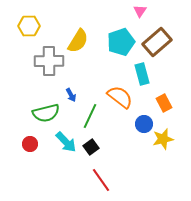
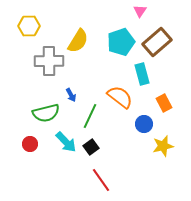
yellow star: moved 7 px down
